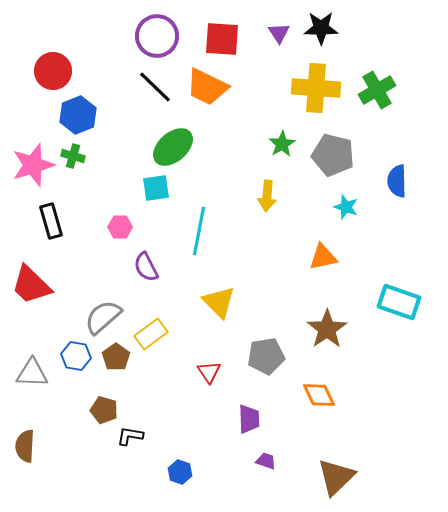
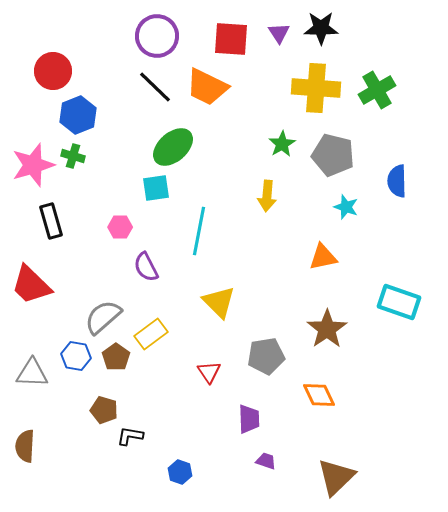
red square at (222, 39): moved 9 px right
